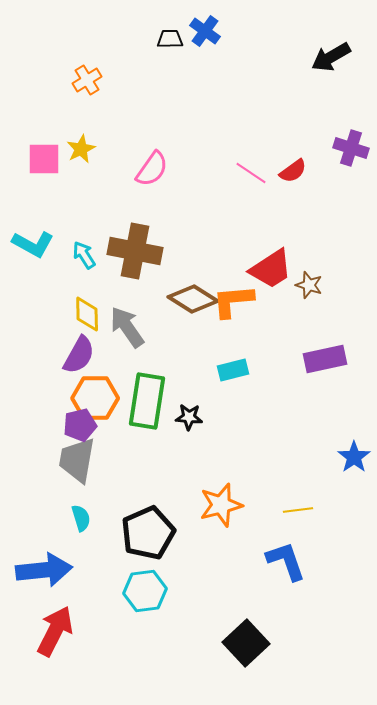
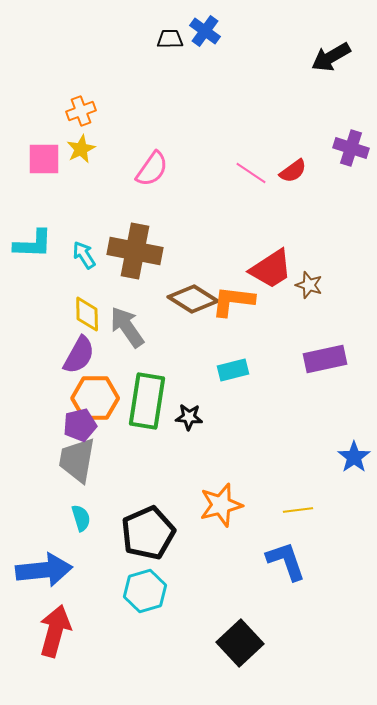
orange cross: moved 6 px left, 31 px down; rotated 12 degrees clockwise
cyan L-shape: rotated 27 degrees counterclockwise
orange L-shape: rotated 12 degrees clockwise
cyan hexagon: rotated 9 degrees counterclockwise
red arrow: rotated 12 degrees counterclockwise
black square: moved 6 px left
